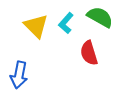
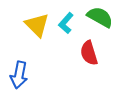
yellow triangle: moved 1 px right, 1 px up
